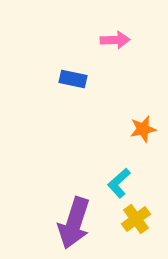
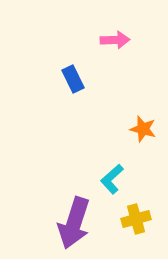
blue rectangle: rotated 52 degrees clockwise
orange star: rotated 28 degrees clockwise
cyan L-shape: moved 7 px left, 4 px up
yellow cross: rotated 20 degrees clockwise
